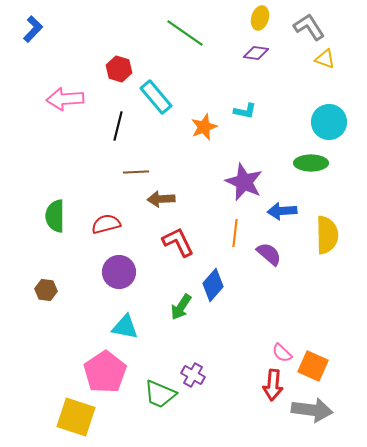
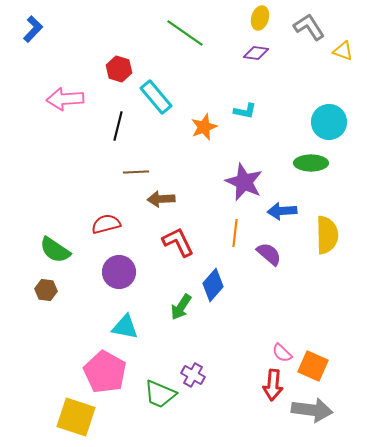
yellow triangle: moved 18 px right, 8 px up
green semicircle: moved 34 px down; rotated 56 degrees counterclockwise
pink pentagon: rotated 9 degrees counterclockwise
